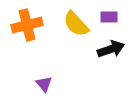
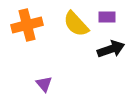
purple rectangle: moved 2 px left
